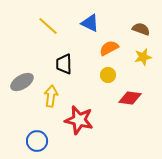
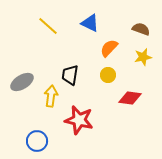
orange semicircle: rotated 18 degrees counterclockwise
black trapezoid: moved 6 px right, 11 px down; rotated 10 degrees clockwise
